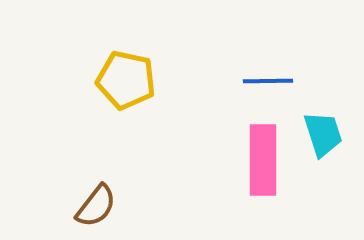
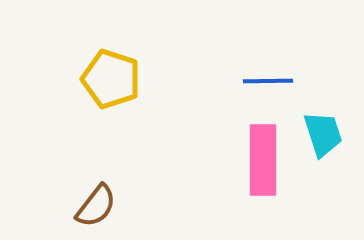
yellow pentagon: moved 15 px left, 1 px up; rotated 6 degrees clockwise
